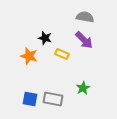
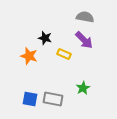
yellow rectangle: moved 2 px right
